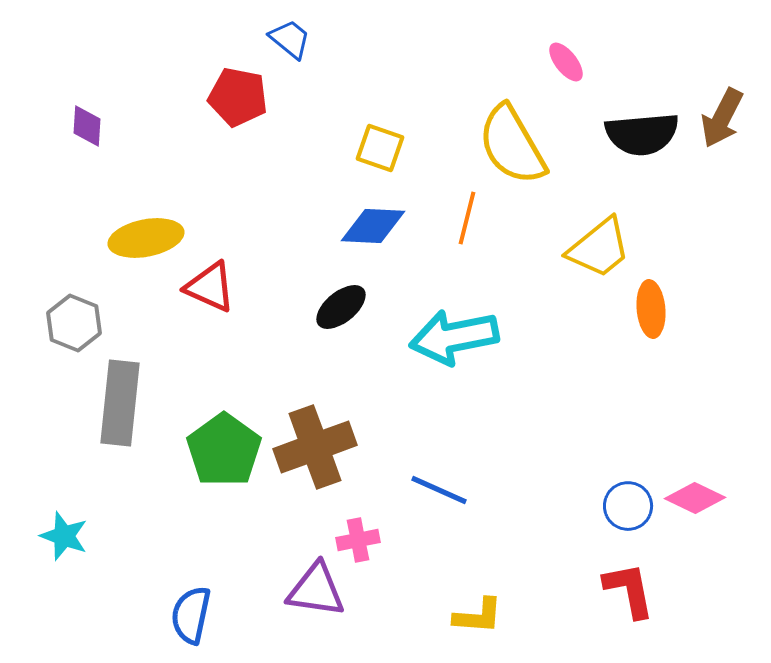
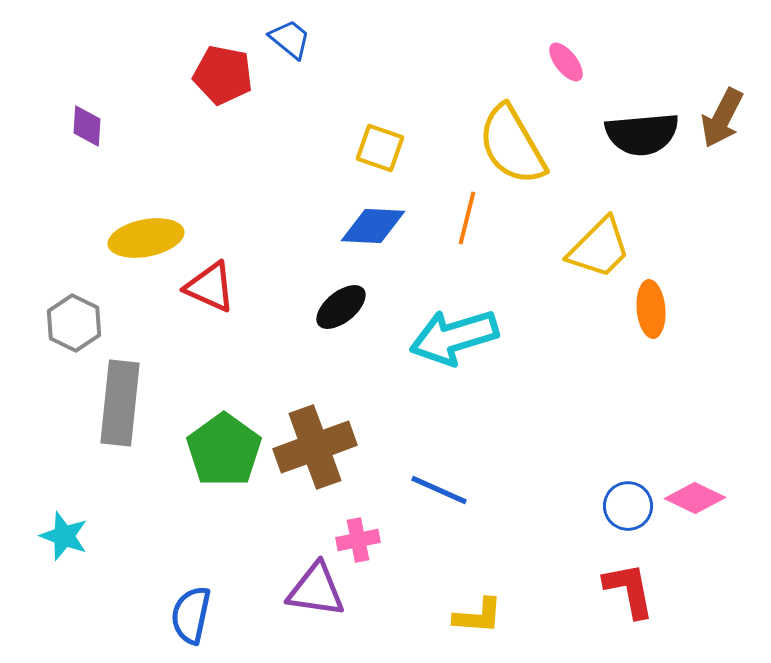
red pentagon: moved 15 px left, 22 px up
yellow trapezoid: rotated 6 degrees counterclockwise
gray hexagon: rotated 4 degrees clockwise
cyan arrow: rotated 6 degrees counterclockwise
